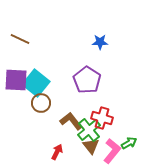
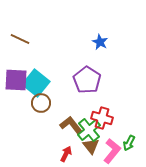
blue star: rotated 28 degrees clockwise
brown L-shape: moved 4 px down
green arrow: rotated 147 degrees clockwise
red arrow: moved 9 px right, 2 px down
